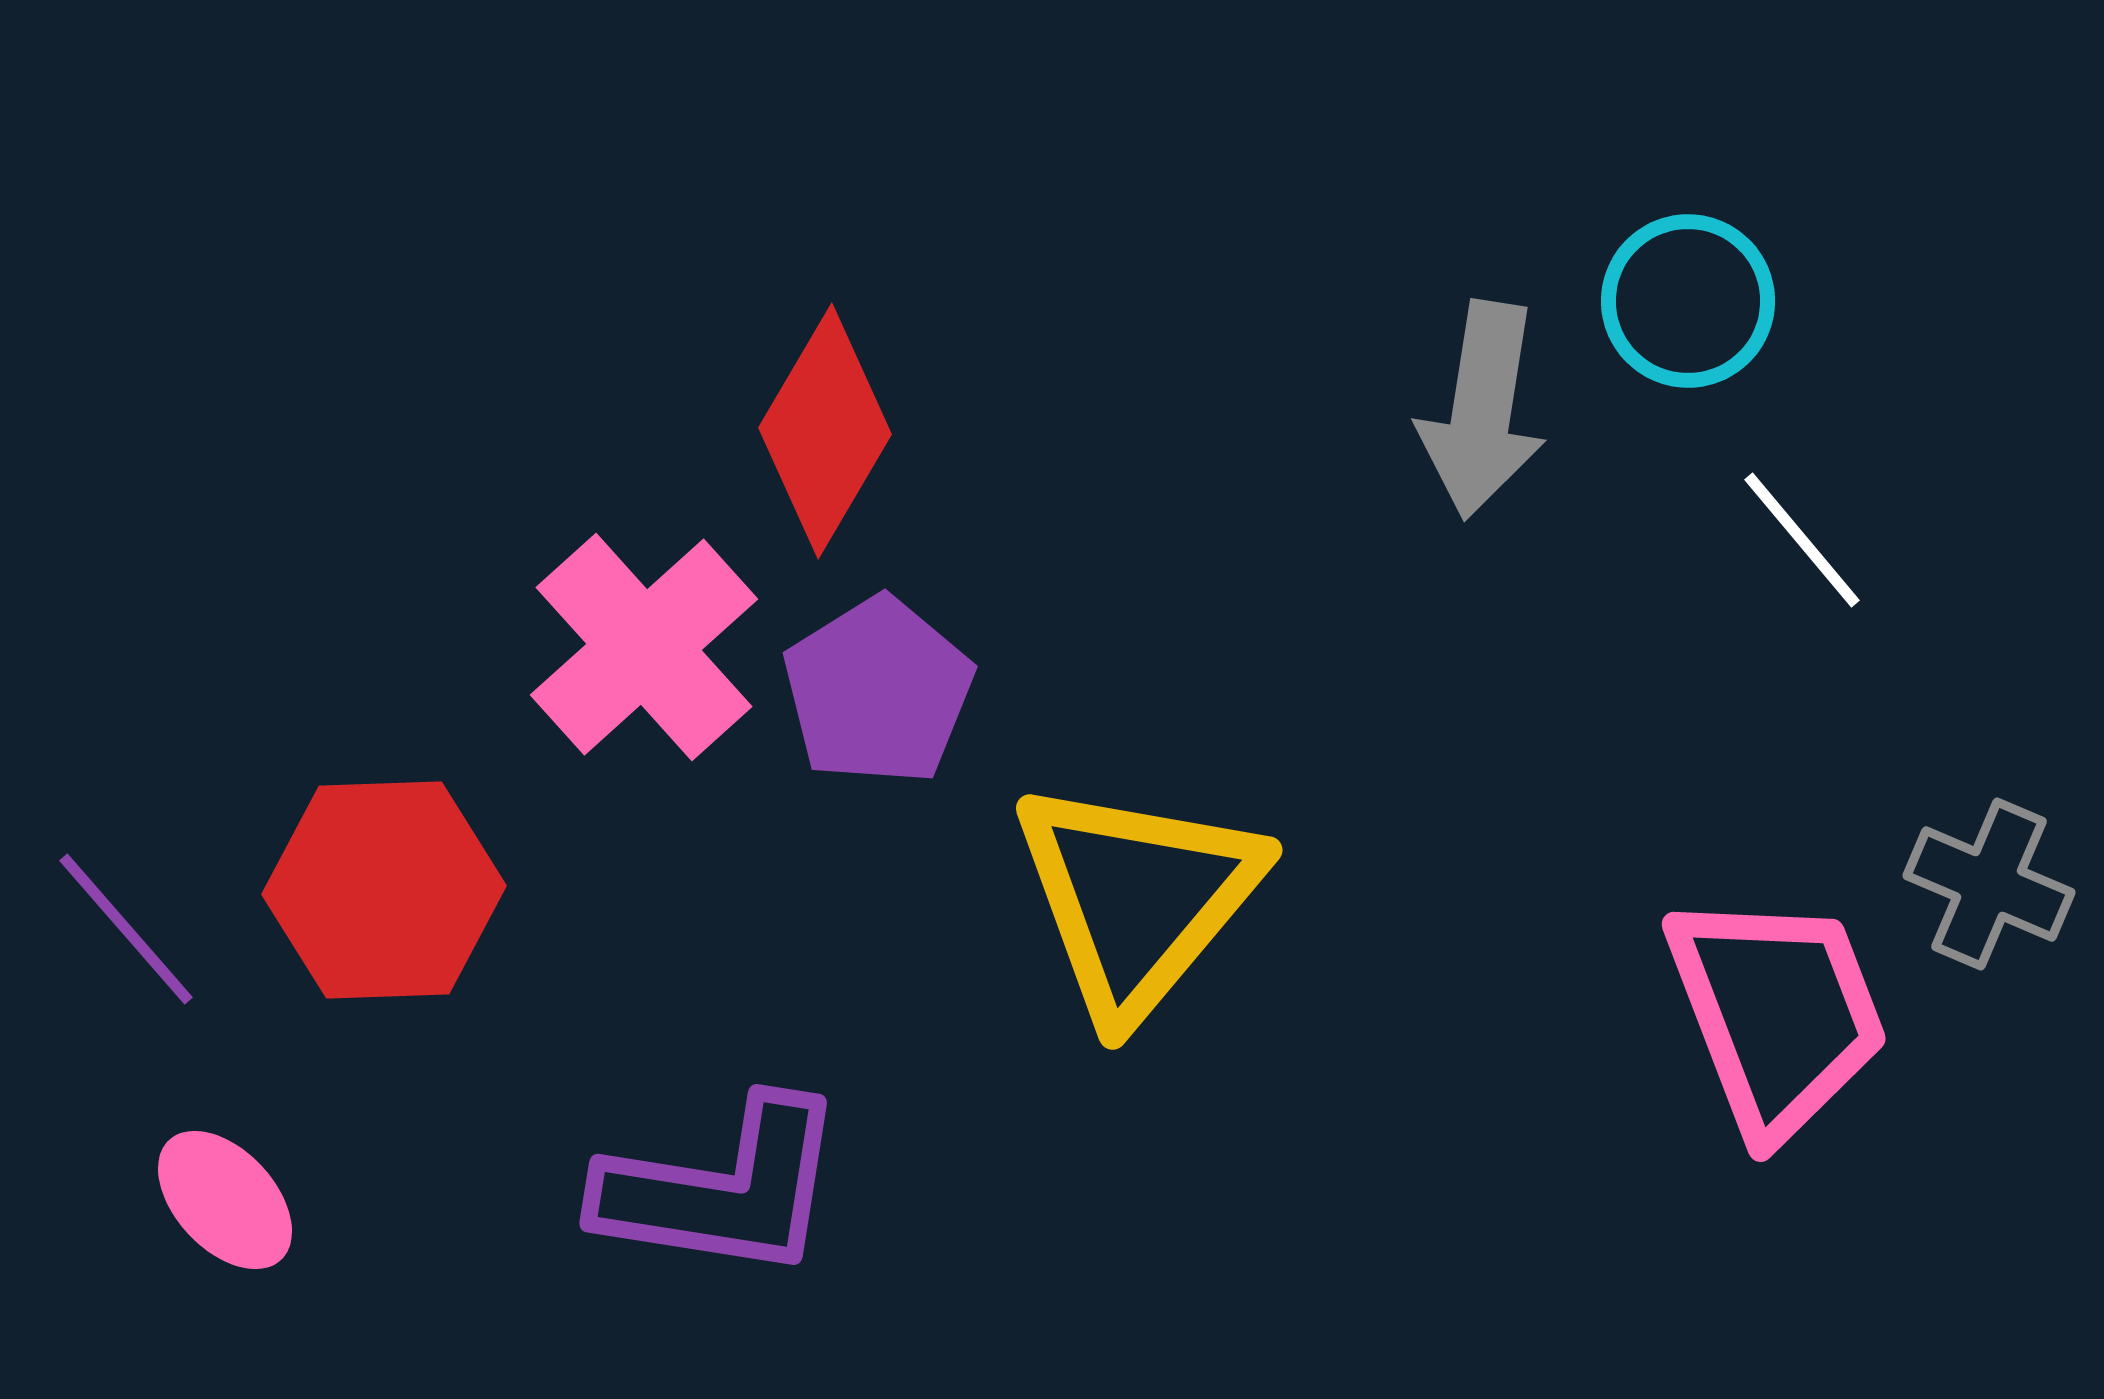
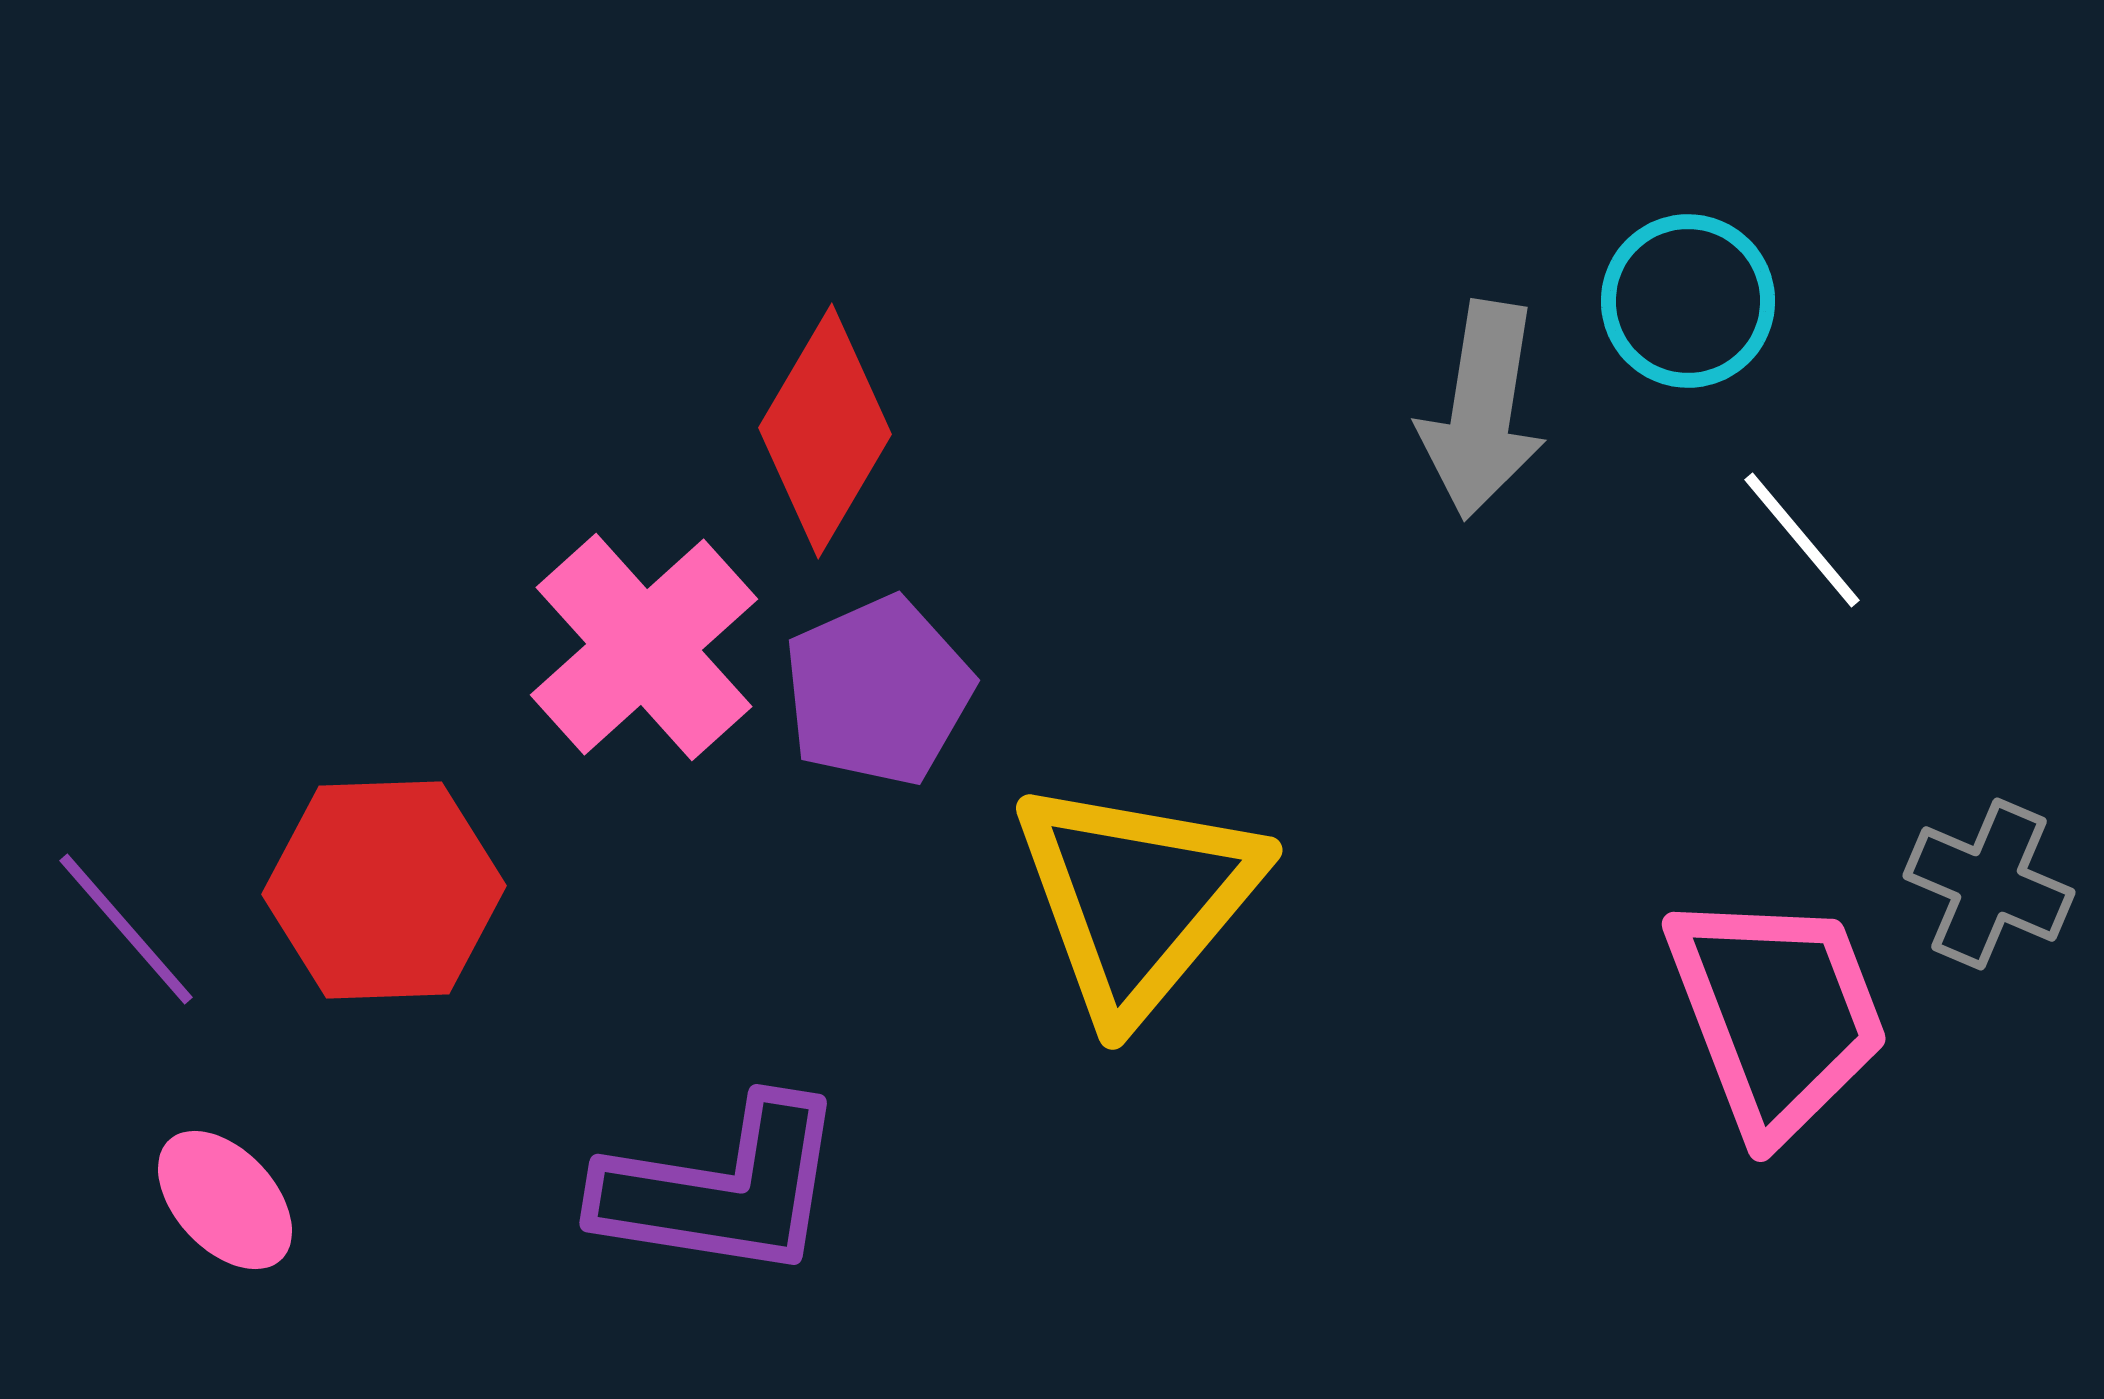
purple pentagon: rotated 8 degrees clockwise
